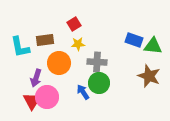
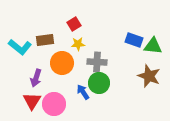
cyan L-shape: rotated 40 degrees counterclockwise
orange circle: moved 3 px right
pink circle: moved 7 px right, 7 px down
